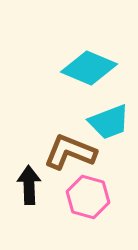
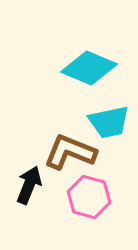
cyan trapezoid: rotated 9 degrees clockwise
black arrow: rotated 24 degrees clockwise
pink hexagon: moved 1 px right
